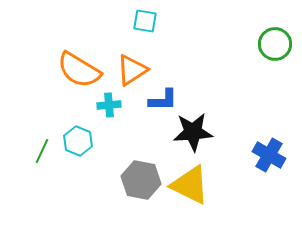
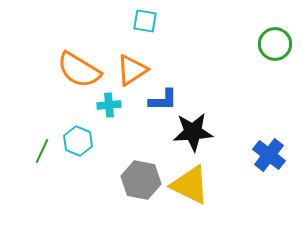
blue cross: rotated 8 degrees clockwise
